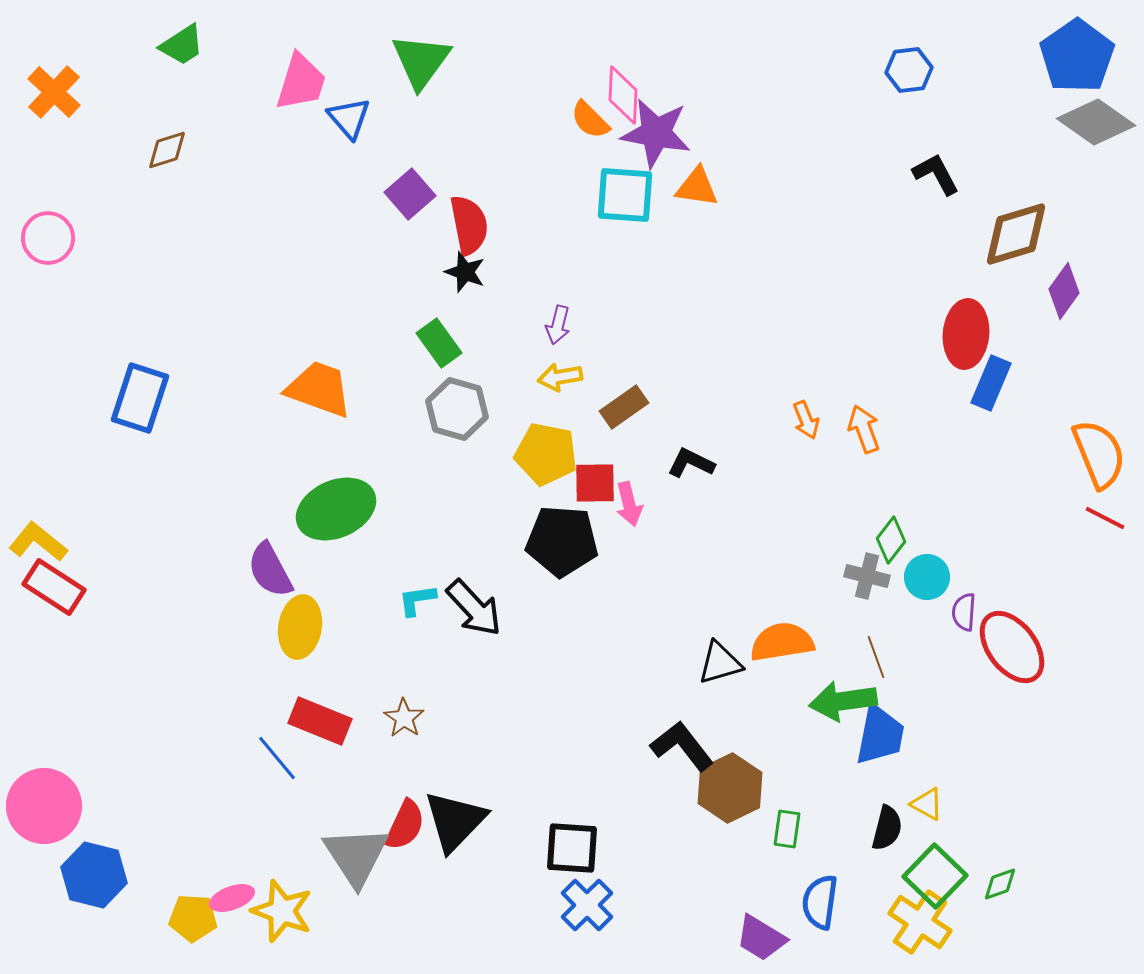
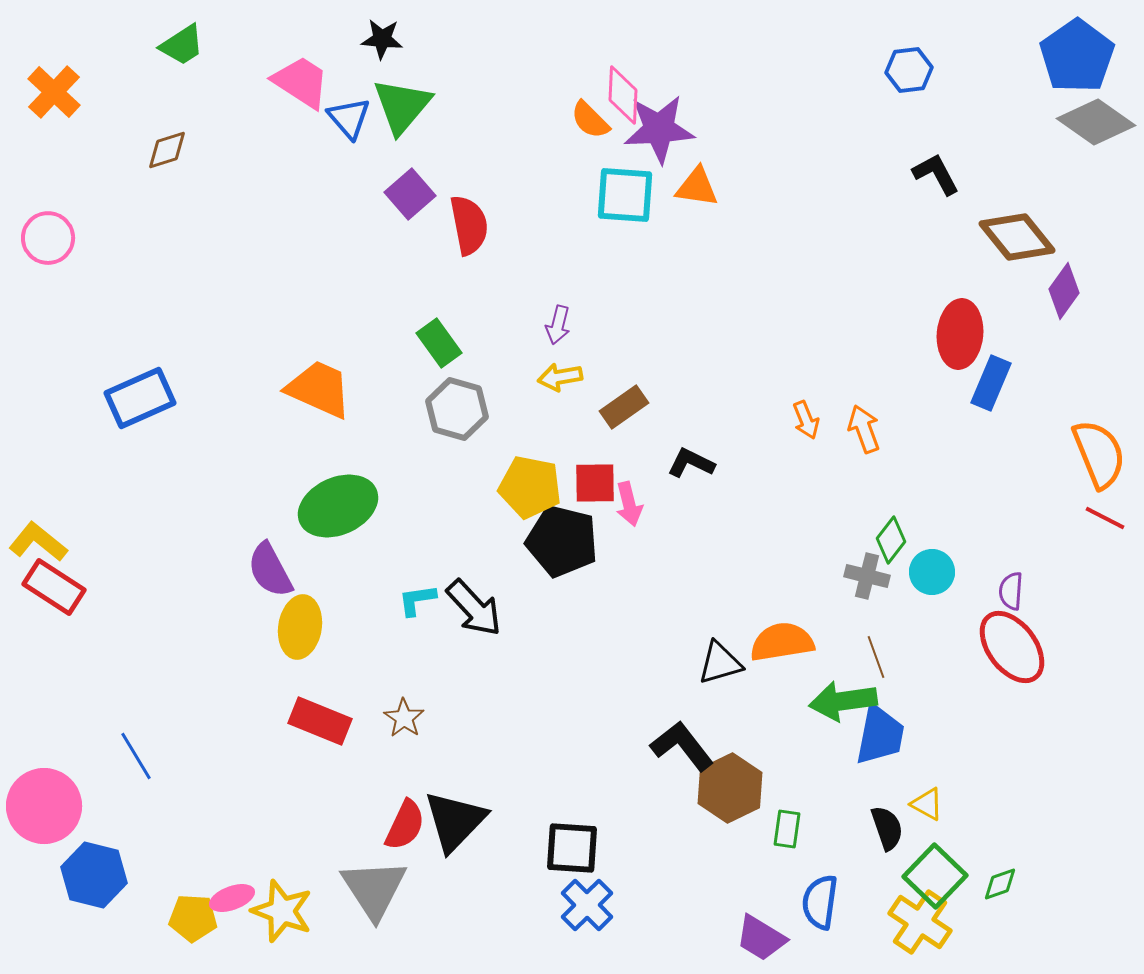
green triangle at (421, 61): moved 19 px left, 45 px down; rotated 4 degrees clockwise
pink trapezoid at (301, 82): rotated 74 degrees counterclockwise
purple star at (656, 133): moved 3 px right, 4 px up; rotated 14 degrees counterclockwise
brown diamond at (1016, 234): moved 1 px right, 3 px down; rotated 68 degrees clockwise
black star at (465, 272): moved 83 px left, 233 px up; rotated 15 degrees counterclockwise
red ellipse at (966, 334): moved 6 px left
orange trapezoid at (319, 389): rotated 4 degrees clockwise
blue rectangle at (140, 398): rotated 48 degrees clockwise
yellow pentagon at (546, 454): moved 16 px left, 33 px down
green ellipse at (336, 509): moved 2 px right, 3 px up
black pentagon at (562, 541): rotated 10 degrees clockwise
cyan circle at (927, 577): moved 5 px right, 5 px up
purple semicircle at (964, 612): moved 47 px right, 21 px up
blue line at (277, 758): moved 141 px left, 2 px up; rotated 9 degrees clockwise
black semicircle at (887, 828): rotated 33 degrees counterclockwise
gray triangle at (356, 856): moved 18 px right, 33 px down
